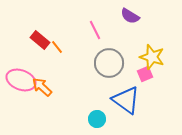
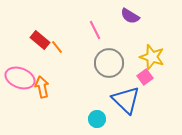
pink square: moved 3 px down; rotated 14 degrees counterclockwise
pink ellipse: moved 1 px left, 2 px up
orange arrow: rotated 35 degrees clockwise
blue triangle: rotated 8 degrees clockwise
